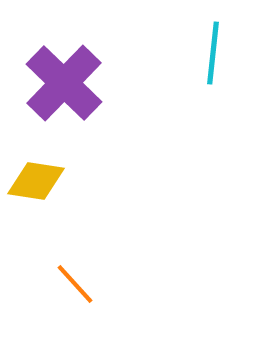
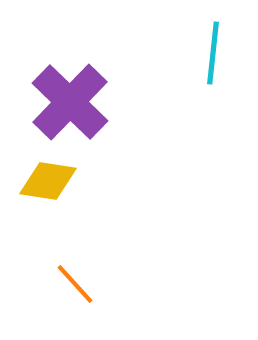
purple cross: moved 6 px right, 19 px down
yellow diamond: moved 12 px right
